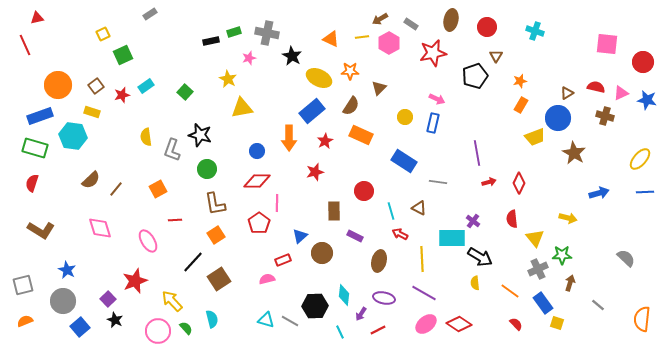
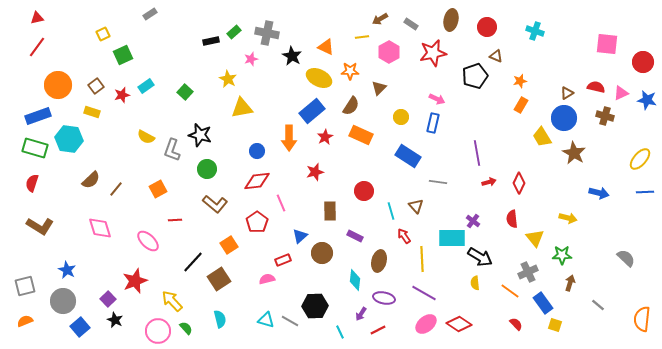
green rectangle at (234, 32): rotated 24 degrees counterclockwise
orange triangle at (331, 39): moved 5 px left, 8 px down
pink hexagon at (389, 43): moved 9 px down
red line at (25, 45): moved 12 px right, 2 px down; rotated 60 degrees clockwise
brown triangle at (496, 56): rotated 40 degrees counterclockwise
pink star at (249, 58): moved 2 px right, 1 px down
blue rectangle at (40, 116): moved 2 px left
yellow circle at (405, 117): moved 4 px left
blue circle at (558, 118): moved 6 px right
cyan hexagon at (73, 136): moved 4 px left, 3 px down
yellow semicircle at (146, 137): rotated 54 degrees counterclockwise
yellow trapezoid at (535, 137): moved 7 px right; rotated 80 degrees clockwise
red star at (325, 141): moved 4 px up
blue rectangle at (404, 161): moved 4 px right, 5 px up
red diamond at (257, 181): rotated 8 degrees counterclockwise
blue arrow at (599, 193): rotated 30 degrees clockwise
pink line at (277, 203): moved 4 px right; rotated 24 degrees counterclockwise
brown L-shape at (215, 204): rotated 40 degrees counterclockwise
brown triangle at (419, 208): moved 3 px left, 2 px up; rotated 21 degrees clockwise
brown rectangle at (334, 211): moved 4 px left
red pentagon at (259, 223): moved 2 px left, 1 px up
brown L-shape at (41, 230): moved 1 px left, 4 px up
red arrow at (400, 234): moved 4 px right, 2 px down; rotated 28 degrees clockwise
orange square at (216, 235): moved 13 px right, 10 px down
pink ellipse at (148, 241): rotated 15 degrees counterclockwise
gray cross at (538, 269): moved 10 px left, 3 px down
gray square at (23, 285): moved 2 px right, 1 px down
cyan diamond at (344, 295): moved 11 px right, 15 px up
cyan semicircle at (212, 319): moved 8 px right
yellow square at (557, 323): moved 2 px left, 2 px down
